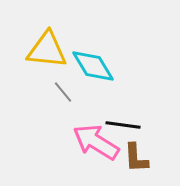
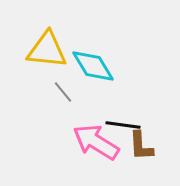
brown L-shape: moved 5 px right, 12 px up
